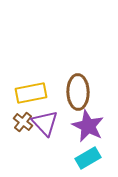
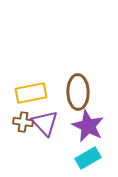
brown cross: rotated 30 degrees counterclockwise
